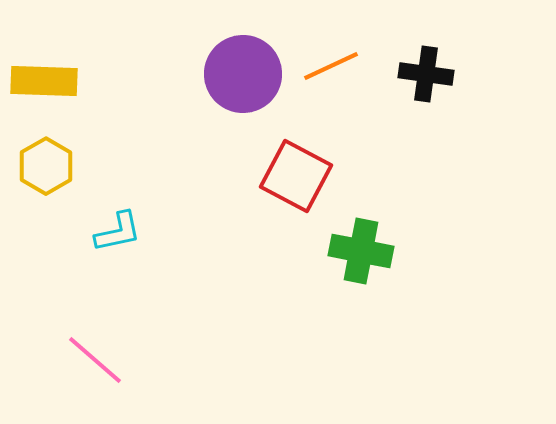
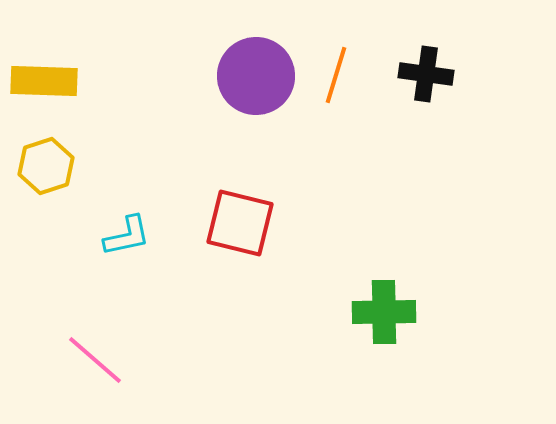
orange line: moved 5 px right, 9 px down; rotated 48 degrees counterclockwise
purple circle: moved 13 px right, 2 px down
yellow hexagon: rotated 12 degrees clockwise
red square: moved 56 px left, 47 px down; rotated 14 degrees counterclockwise
cyan L-shape: moved 9 px right, 4 px down
green cross: moved 23 px right, 61 px down; rotated 12 degrees counterclockwise
